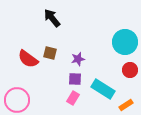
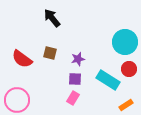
red semicircle: moved 6 px left
red circle: moved 1 px left, 1 px up
cyan rectangle: moved 5 px right, 9 px up
